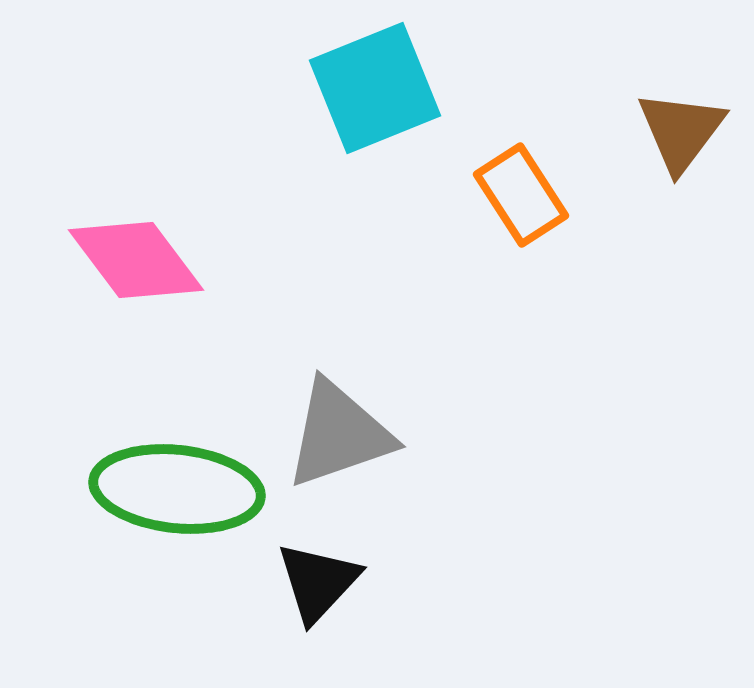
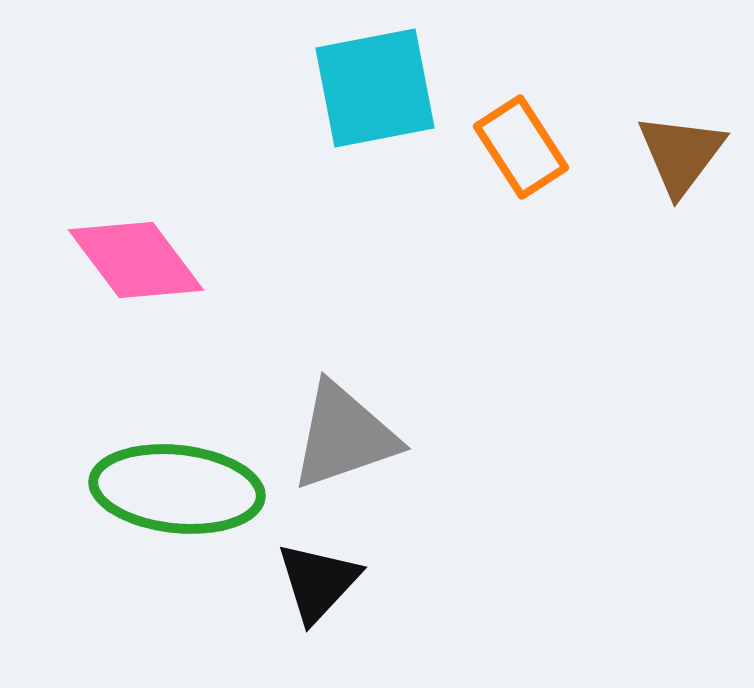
cyan square: rotated 11 degrees clockwise
brown triangle: moved 23 px down
orange rectangle: moved 48 px up
gray triangle: moved 5 px right, 2 px down
